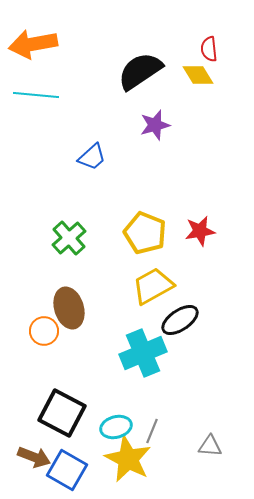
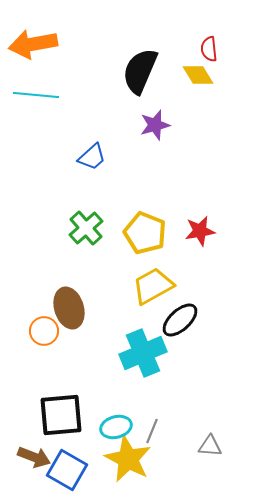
black semicircle: rotated 33 degrees counterclockwise
green cross: moved 17 px right, 10 px up
black ellipse: rotated 9 degrees counterclockwise
black square: moved 1 px left, 2 px down; rotated 33 degrees counterclockwise
